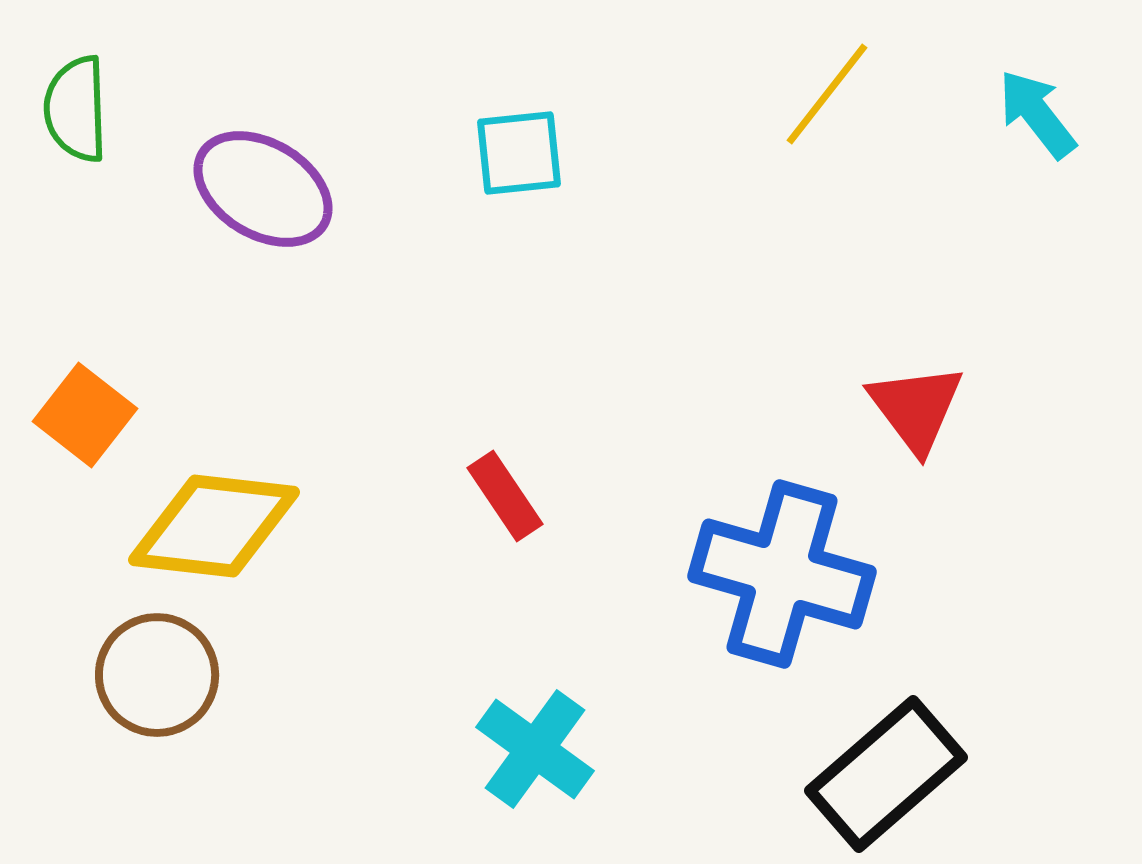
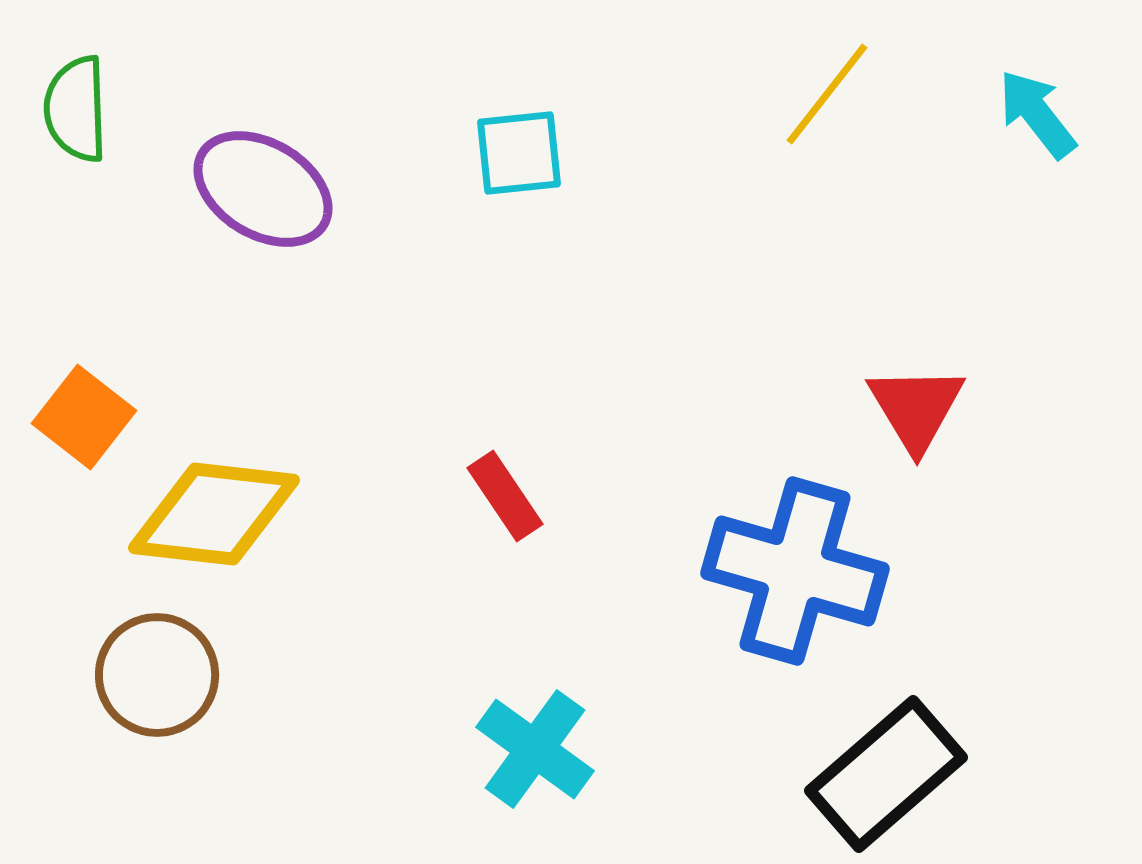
red triangle: rotated 6 degrees clockwise
orange square: moved 1 px left, 2 px down
yellow diamond: moved 12 px up
blue cross: moved 13 px right, 3 px up
